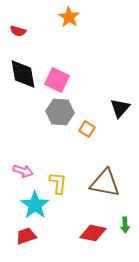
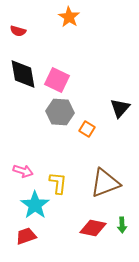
brown triangle: rotated 32 degrees counterclockwise
green arrow: moved 3 px left
red diamond: moved 5 px up
